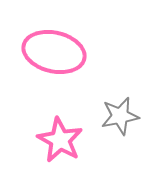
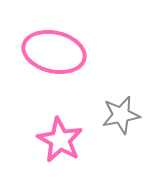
gray star: moved 1 px right, 1 px up
